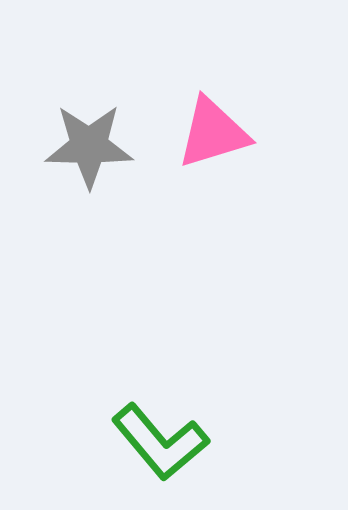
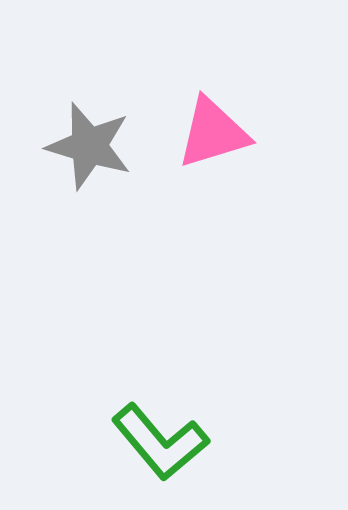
gray star: rotated 16 degrees clockwise
